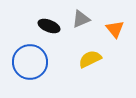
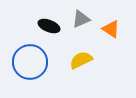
orange triangle: moved 4 px left; rotated 18 degrees counterclockwise
yellow semicircle: moved 9 px left, 1 px down
